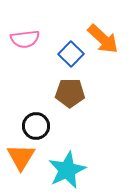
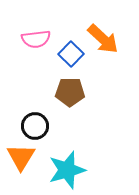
pink semicircle: moved 11 px right
brown pentagon: moved 1 px up
black circle: moved 1 px left
cyan star: rotated 9 degrees clockwise
